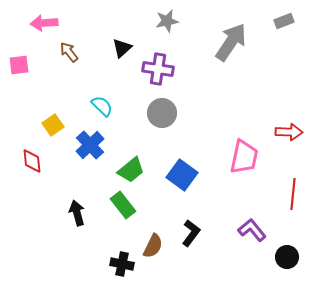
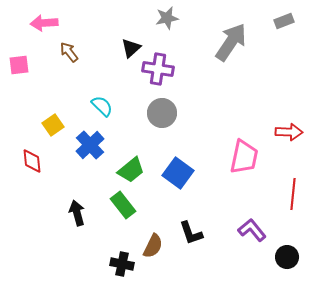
gray star: moved 3 px up
black triangle: moved 9 px right
blue square: moved 4 px left, 2 px up
black L-shape: rotated 124 degrees clockwise
